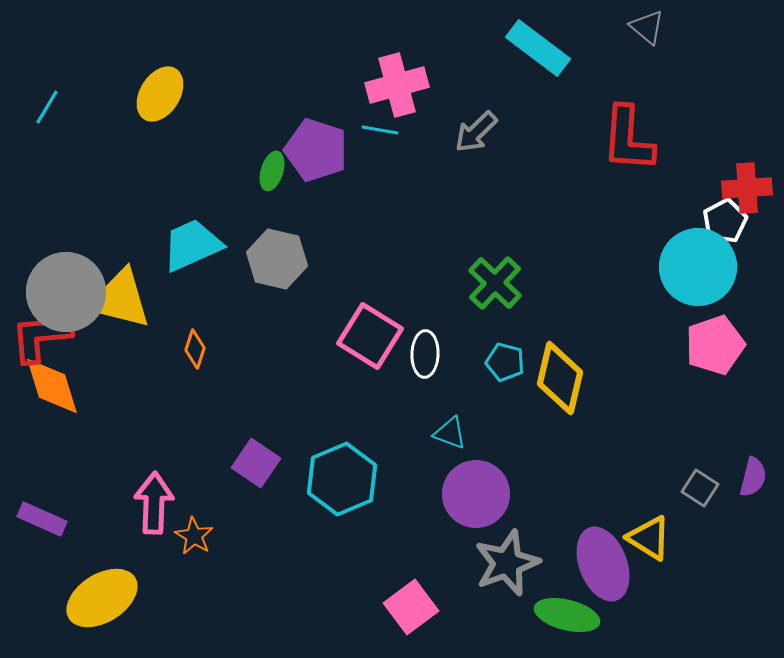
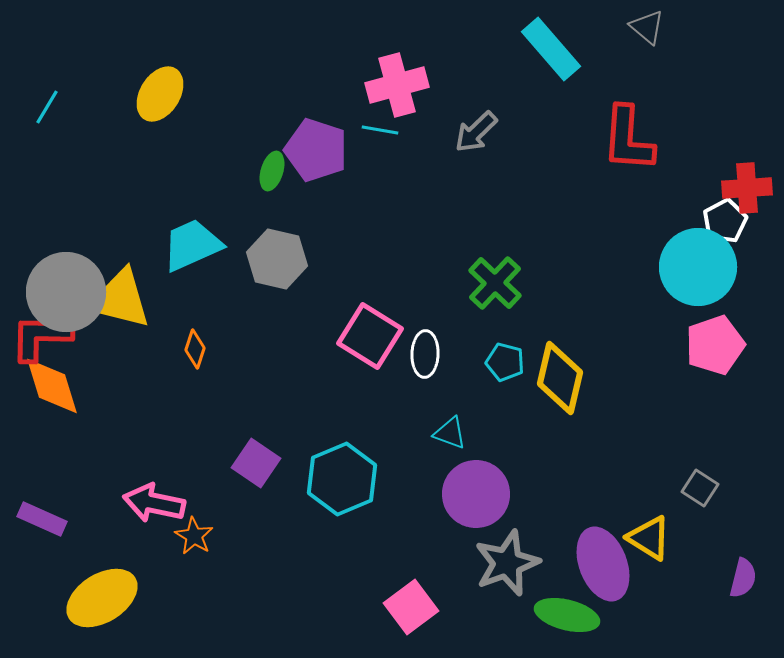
cyan rectangle at (538, 48): moved 13 px right, 1 px down; rotated 12 degrees clockwise
red L-shape at (41, 337): rotated 6 degrees clockwise
purple semicircle at (753, 477): moved 10 px left, 101 px down
pink arrow at (154, 503): rotated 80 degrees counterclockwise
